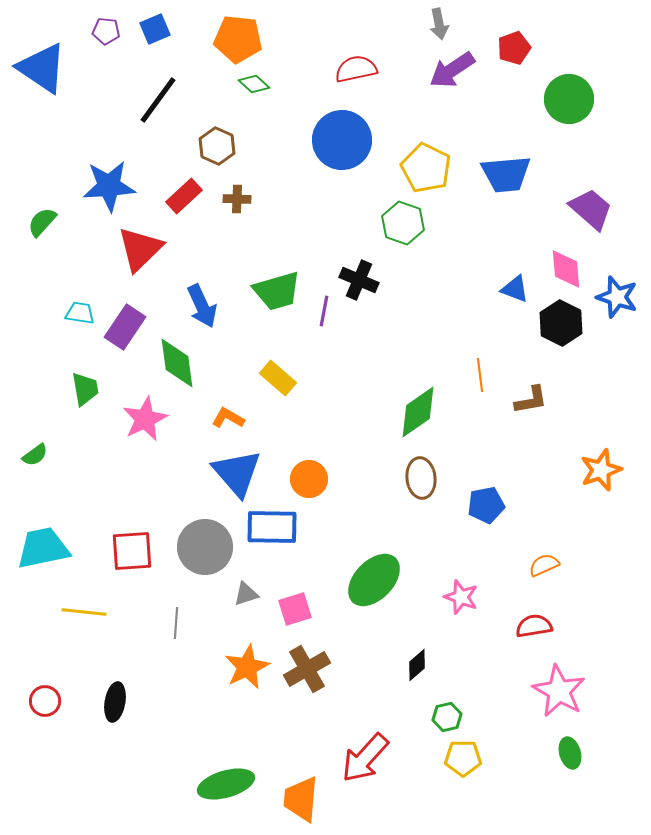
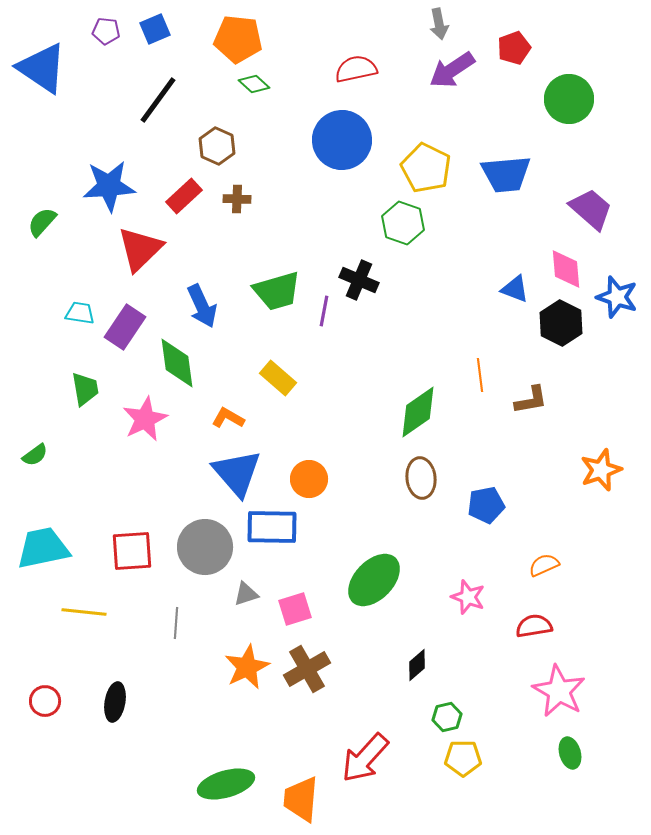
pink star at (461, 597): moved 7 px right
